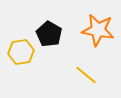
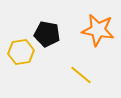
black pentagon: moved 2 px left; rotated 20 degrees counterclockwise
yellow line: moved 5 px left
